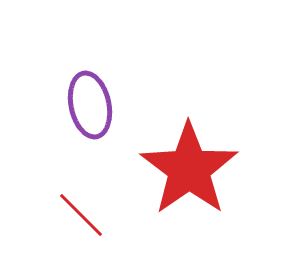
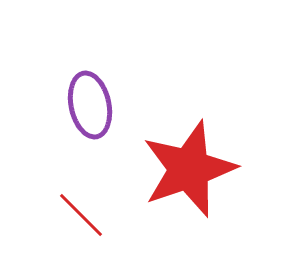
red star: rotated 16 degrees clockwise
